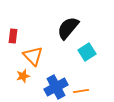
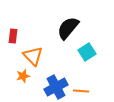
orange line: rotated 14 degrees clockwise
